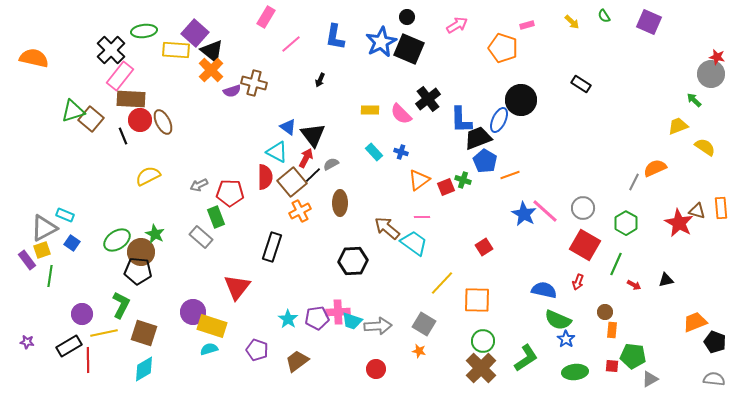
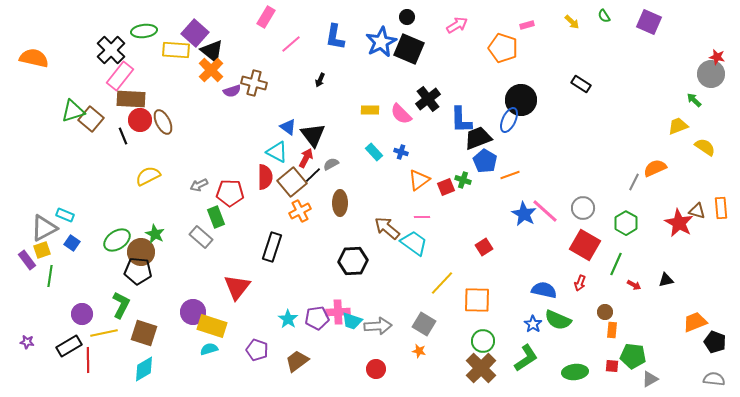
blue ellipse at (499, 120): moved 10 px right
red arrow at (578, 282): moved 2 px right, 1 px down
blue star at (566, 339): moved 33 px left, 15 px up
